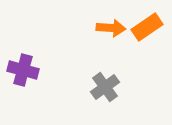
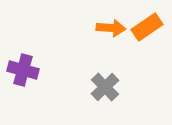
gray cross: rotated 8 degrees counterclockwise
